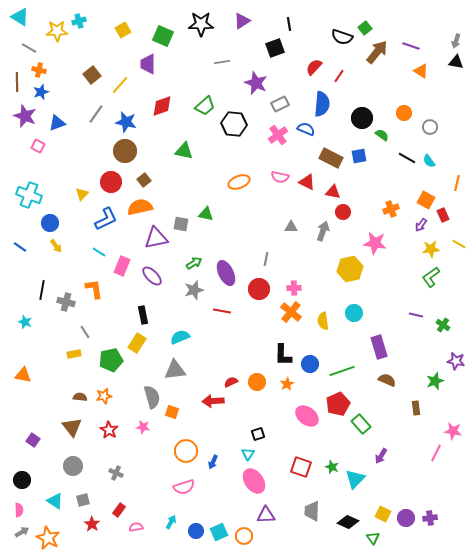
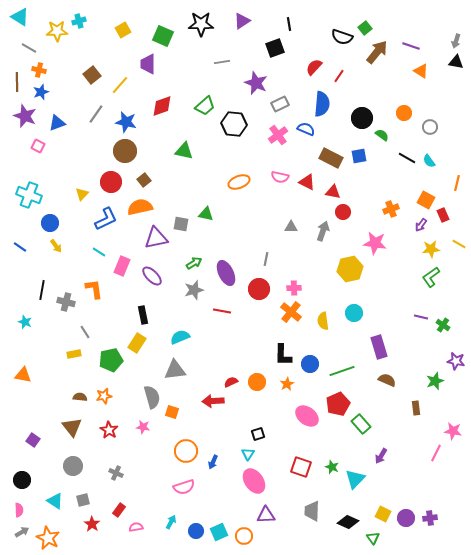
purple line at (416, 315): moved 5 px right, 2 px down
